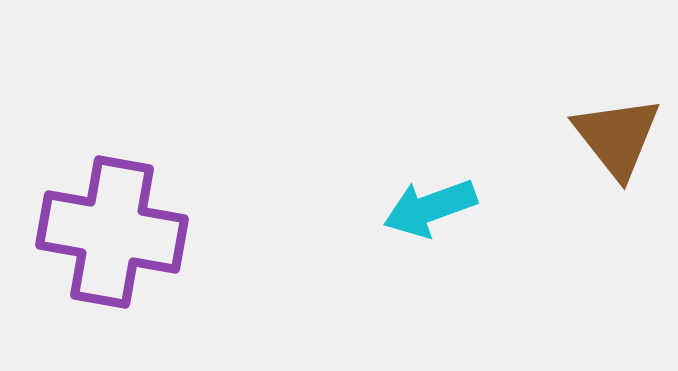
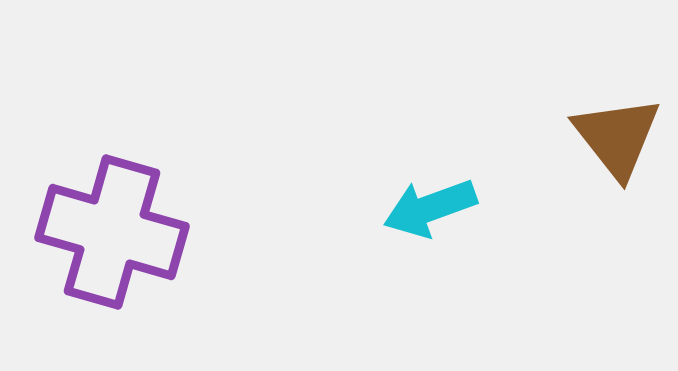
purple cross: rotated 6 degrees clockwise
